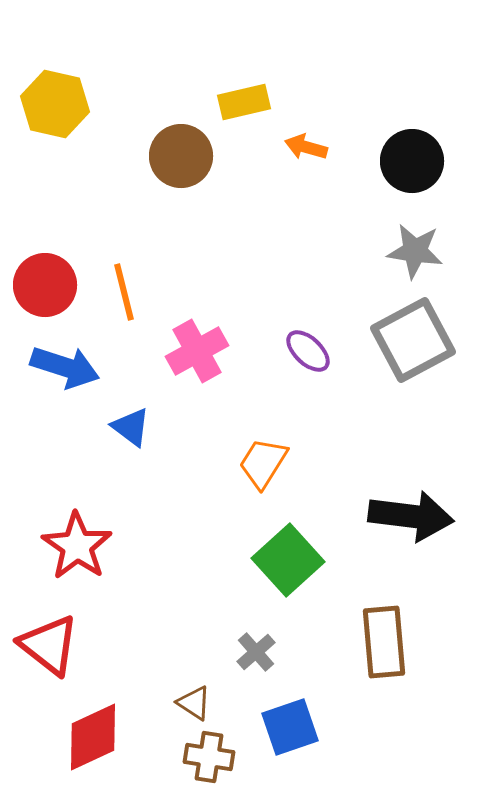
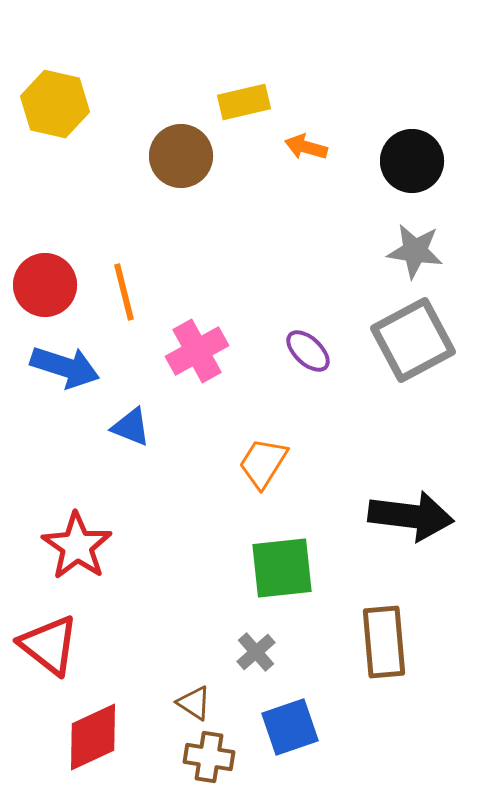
blue triangle: rotated 15 degrees counterclockwise
green square: moved 6 px left, 8 px down; rotated 36 degrees clockwise
